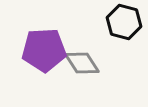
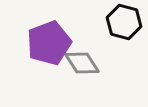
purple pentagon: moved 5 px right, 7 px up; rotated 18 degrees counterclockwise
